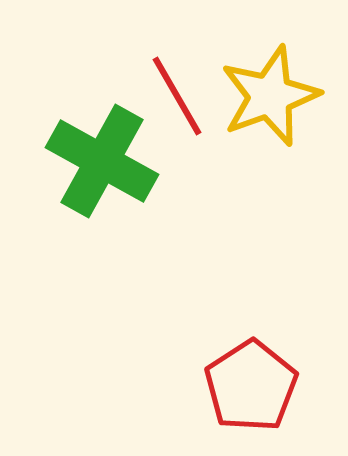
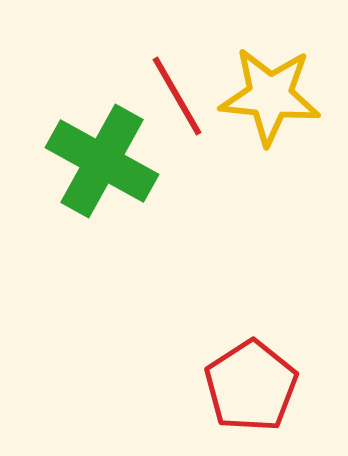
yellow star: rotated 26 degrees clockwise
